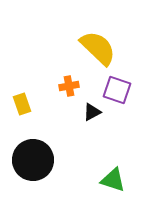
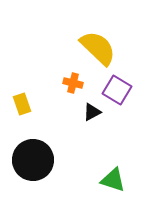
orange cross: moved 4 px right, 3 px up; rotated 24 degrees clockwise
purple square: rotated 12 degrees clockwise
